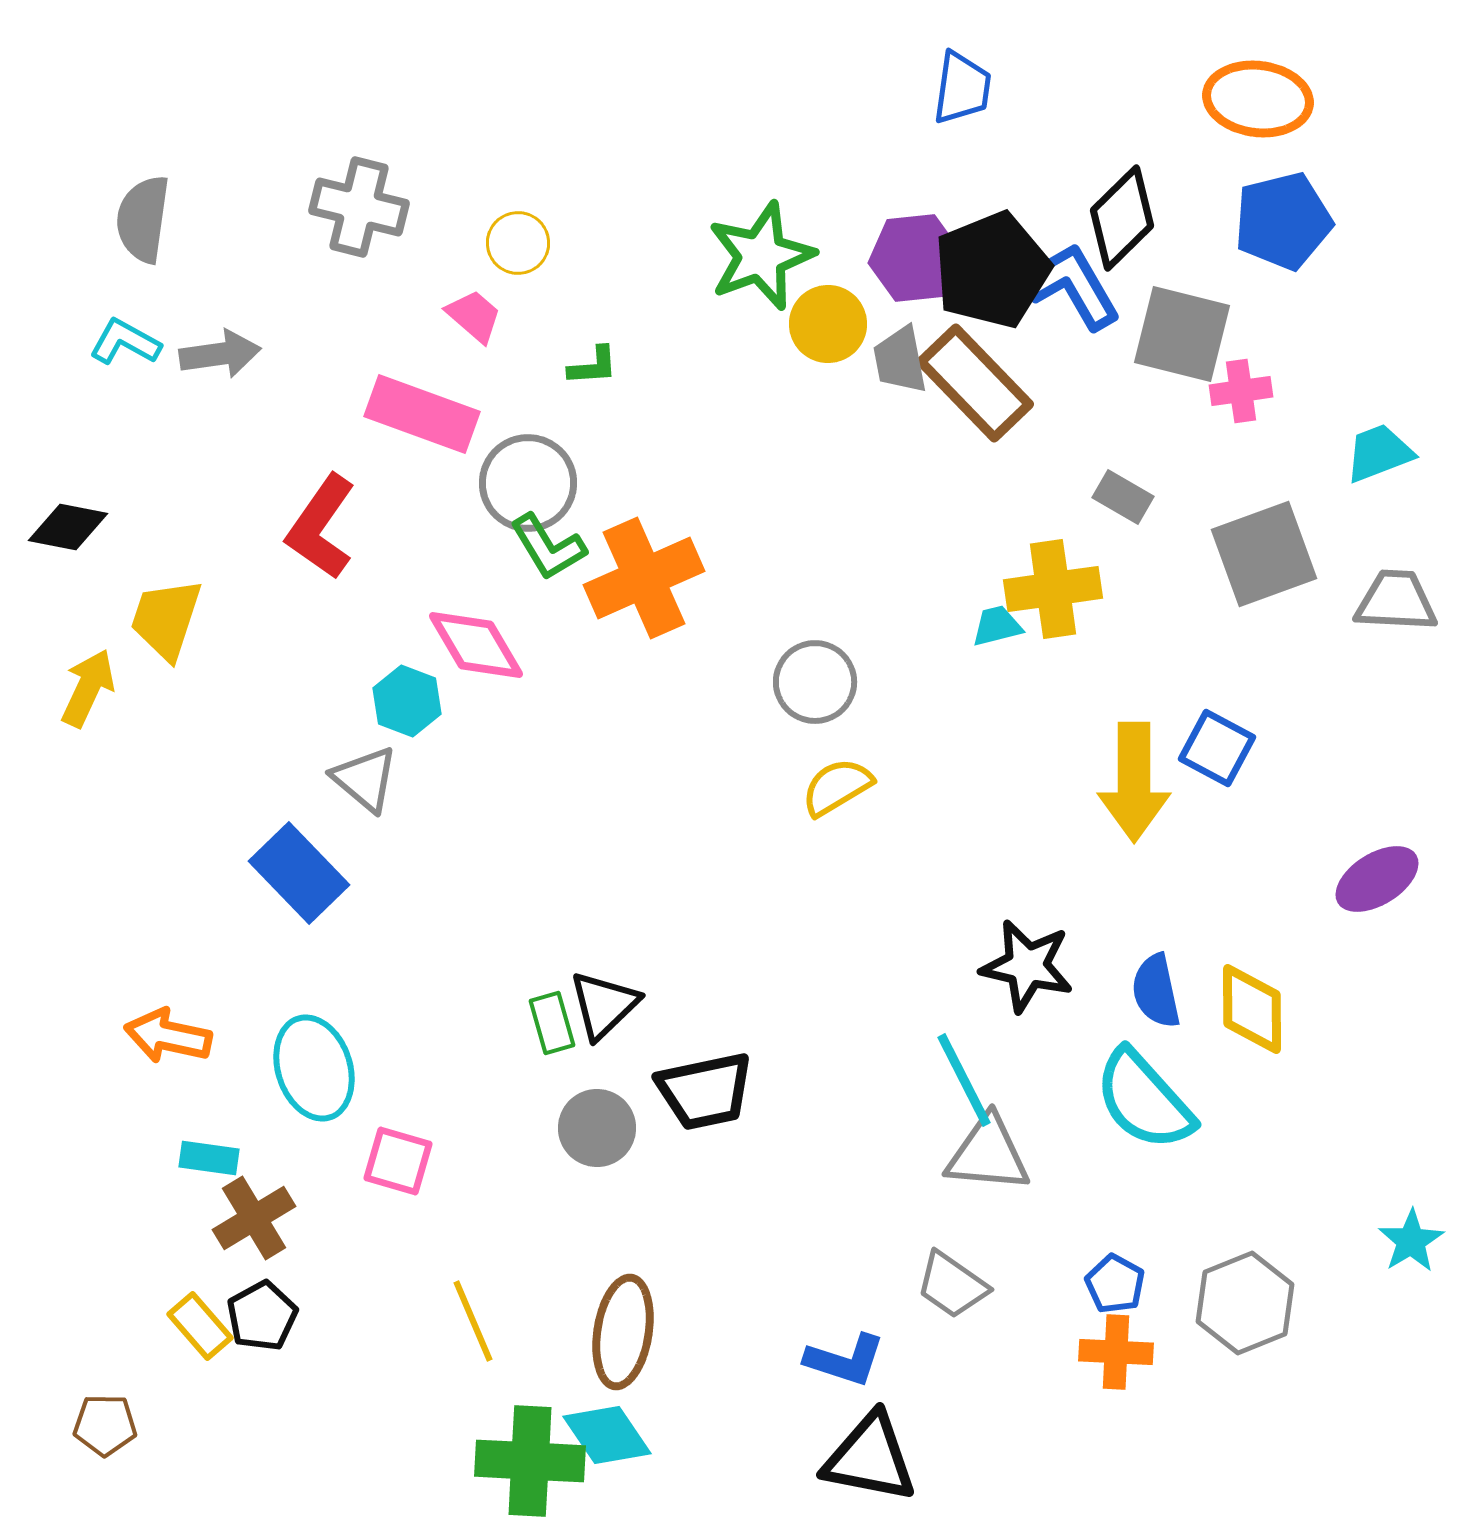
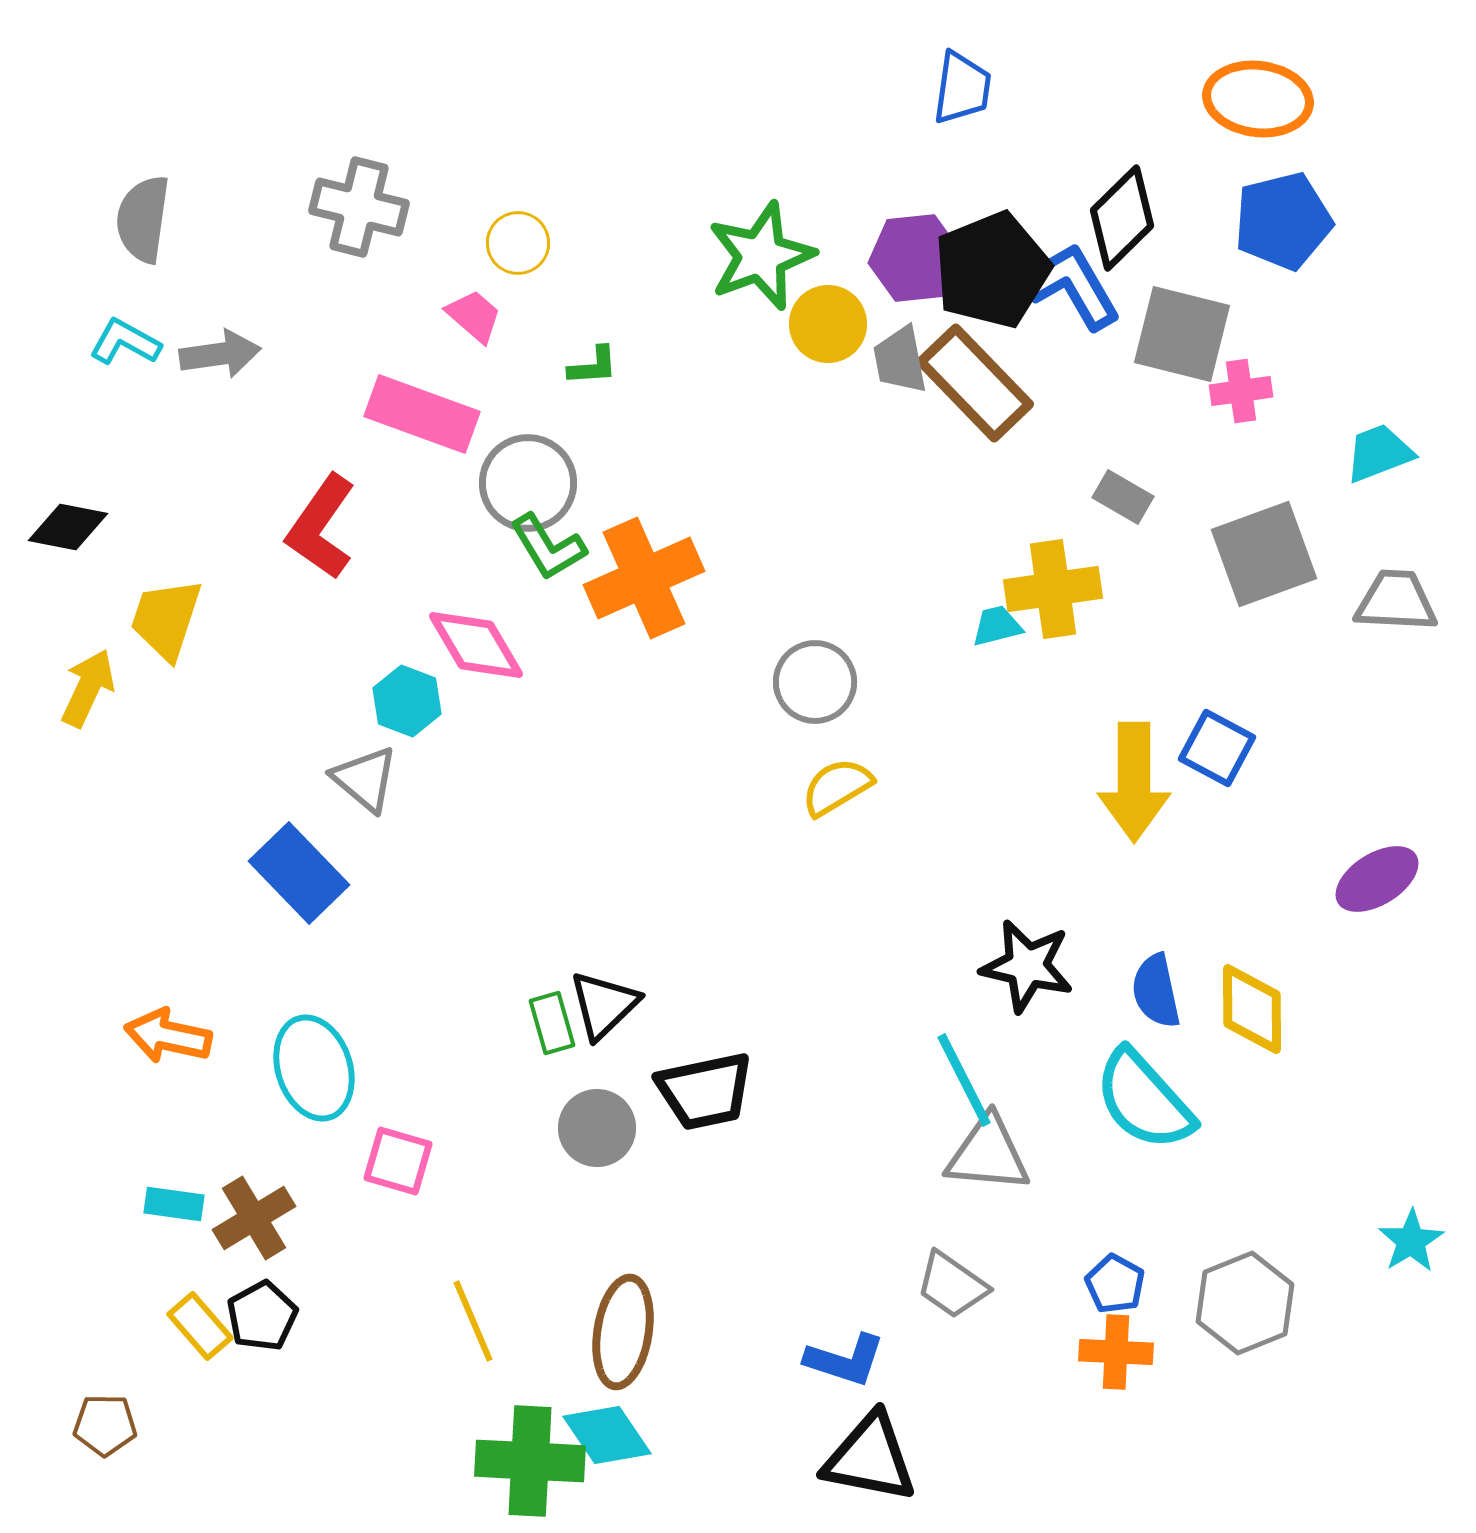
cyan rectangle at (209, 1158): moved 35 px left, 46 px down
